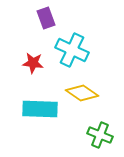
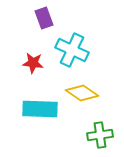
purple rectangle: moved 2 px left
green cross: rotated 30 degrees counterclockwise
